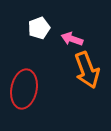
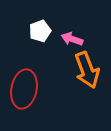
white pentagon: moved 1 px right, 3 px down
